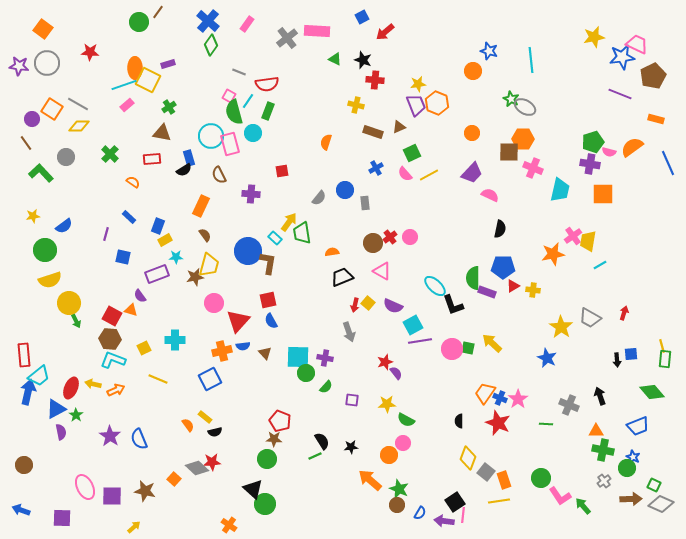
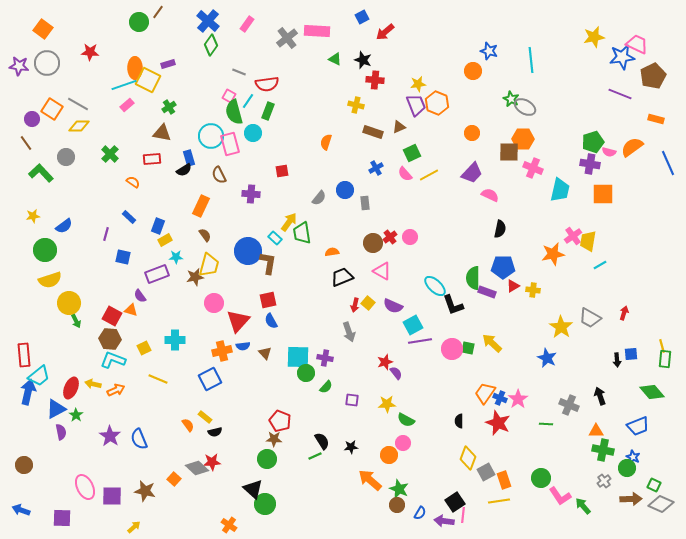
gray square at (486, 472): rotated 24 degrees clockwise
